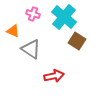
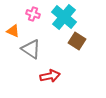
red arrow: moved 4 px left
